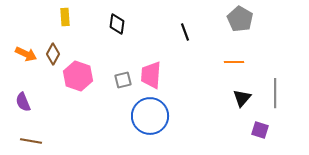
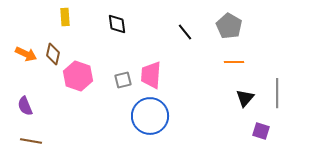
gray pentagon: moved 11 px left, 7 px down
black diamond: rotated 15 degrees counterclockwise
black line: rotated 18 degrees counterclockwise
brown diamond: rotated 15 degrees counterclockwise
gray line: moved 2 px right
black triangle: moved 3 px right
purple semicircle: moved 2 px right, 4 px down
purple square: moved 1 px right, 1 px down
